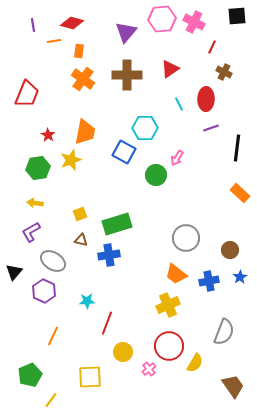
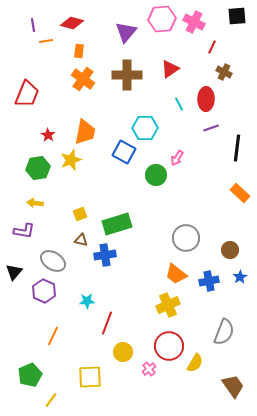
orange line at (54, 41): moved 8 px left
purple L-shape at (31, 232): moved 7 px left, 1 px up; rotated 140 degrees counterclockwise
blue cross at (109, 255): moved 4 px left
